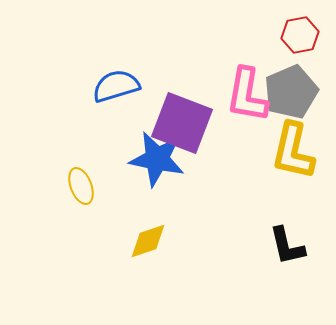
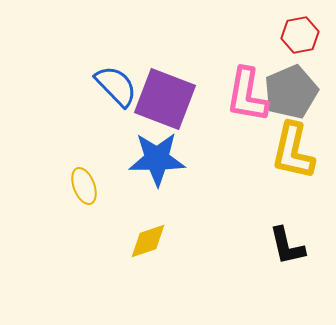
blue semicircle: rotated 63 degrees clockwise
purple square: moved 17 px left, 24 px up
blue star: rotated 12 degrees counterclockwise
yellow ellipse: moved 3 px right
